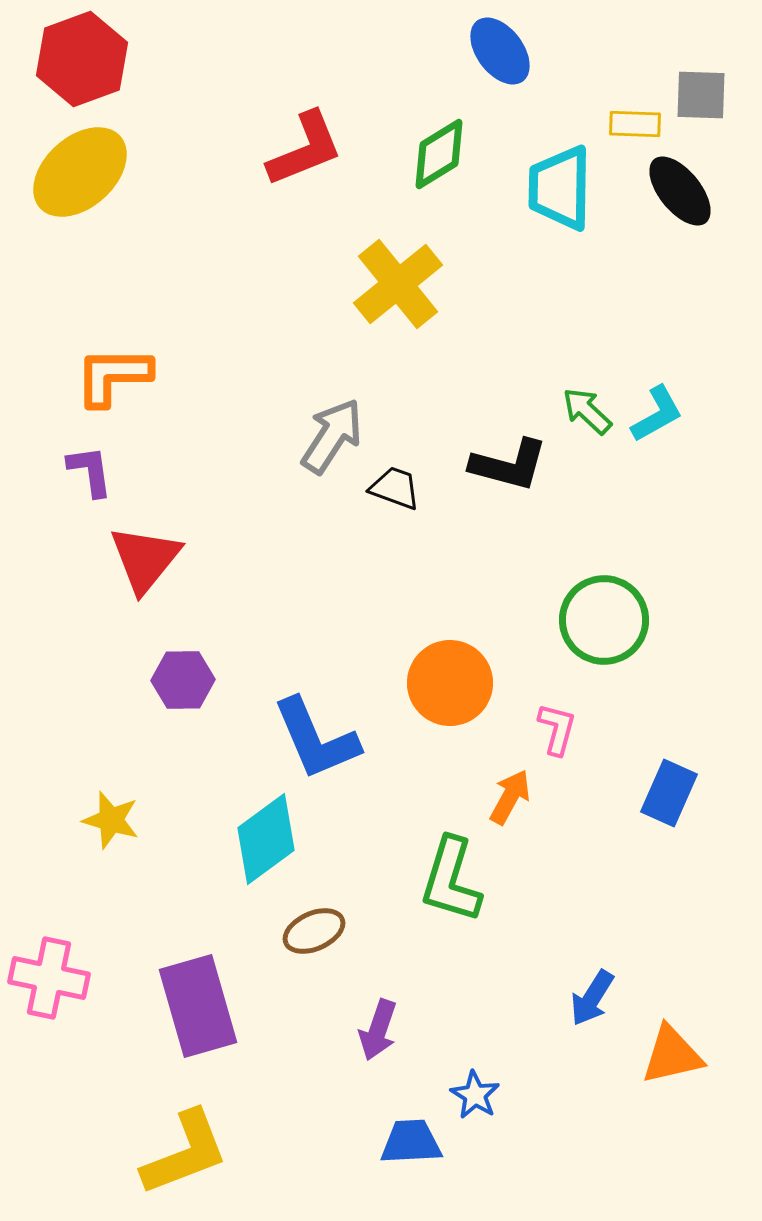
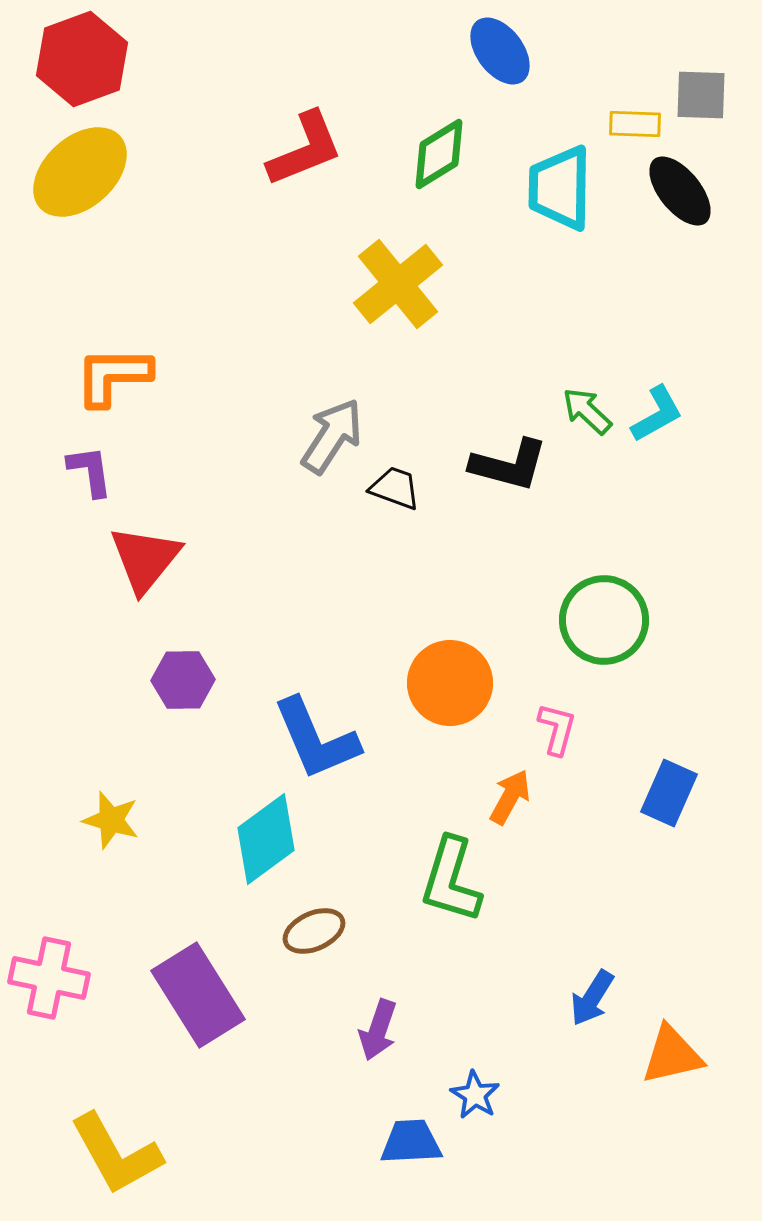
purple rectangle: moved 11 px up; rotated 16 degrees counterclockwise
yellow L-shape: moved 69 px left, 1 px down; rotated 82 degrees clockwise
